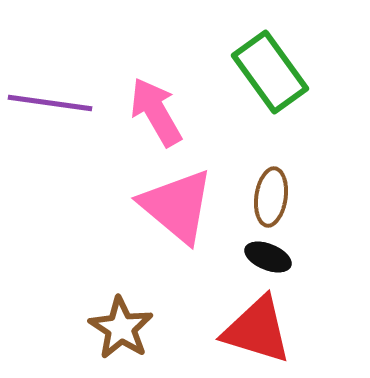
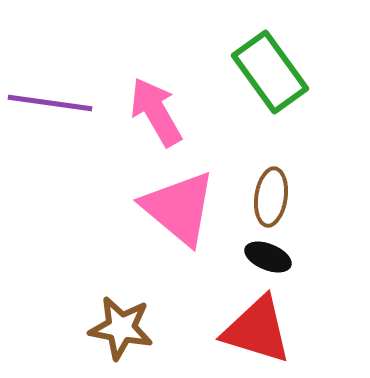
pink triangle: moved 2 px right, 2 px down
brown star: rotated 22 degrees counterclockwise
